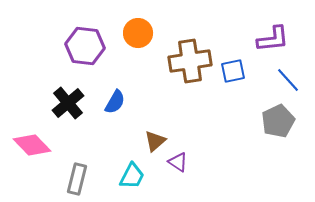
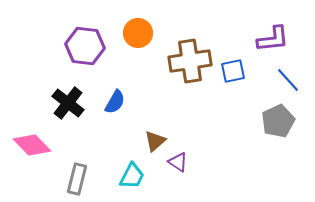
black cross: rotated 12 degrees counterclockwise
